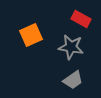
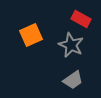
gray star: moved 2 px up; rotated 15 degrees clockwise
